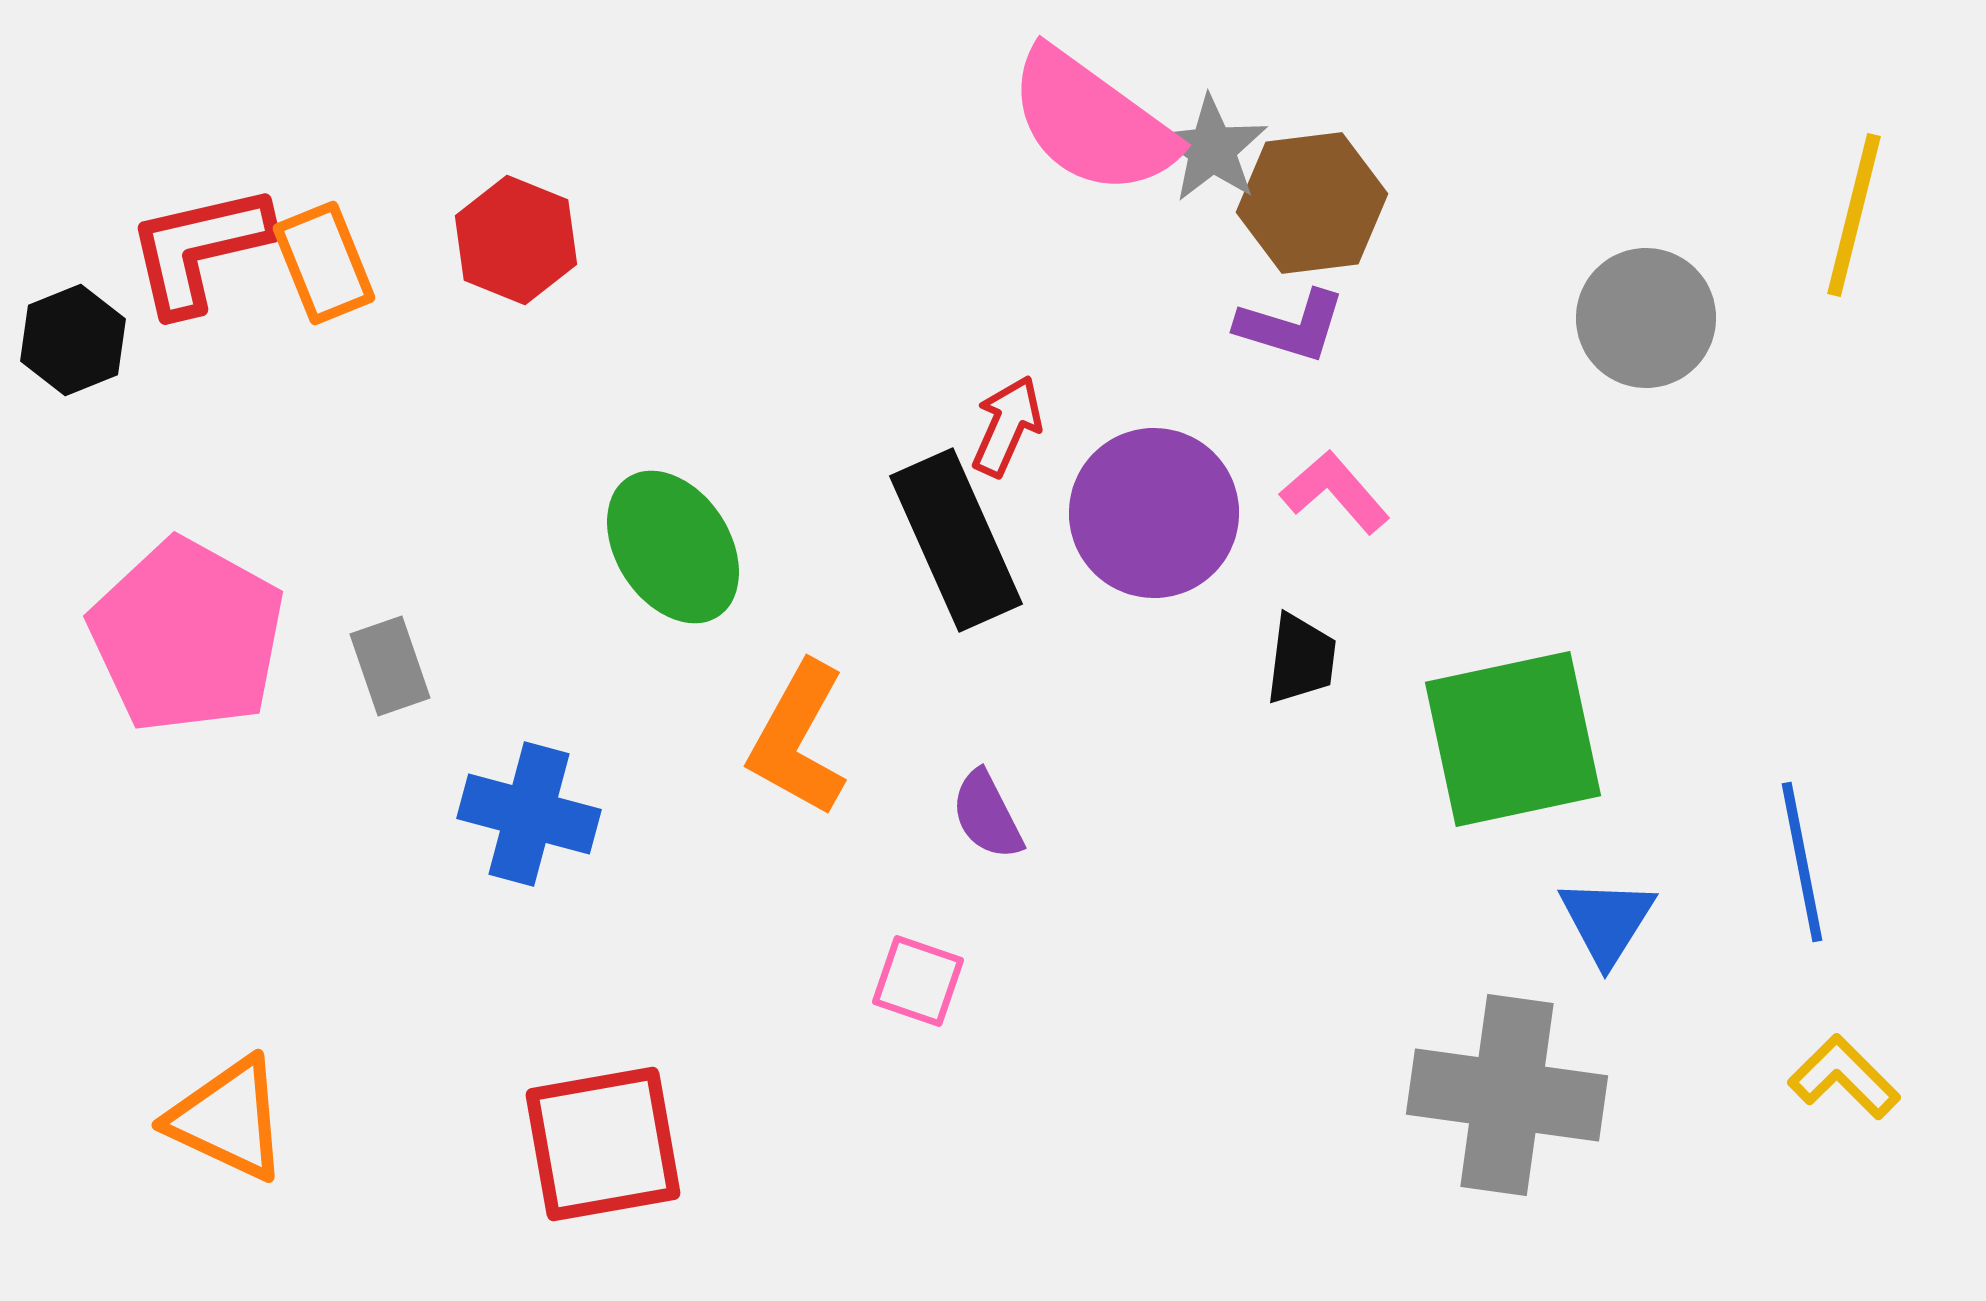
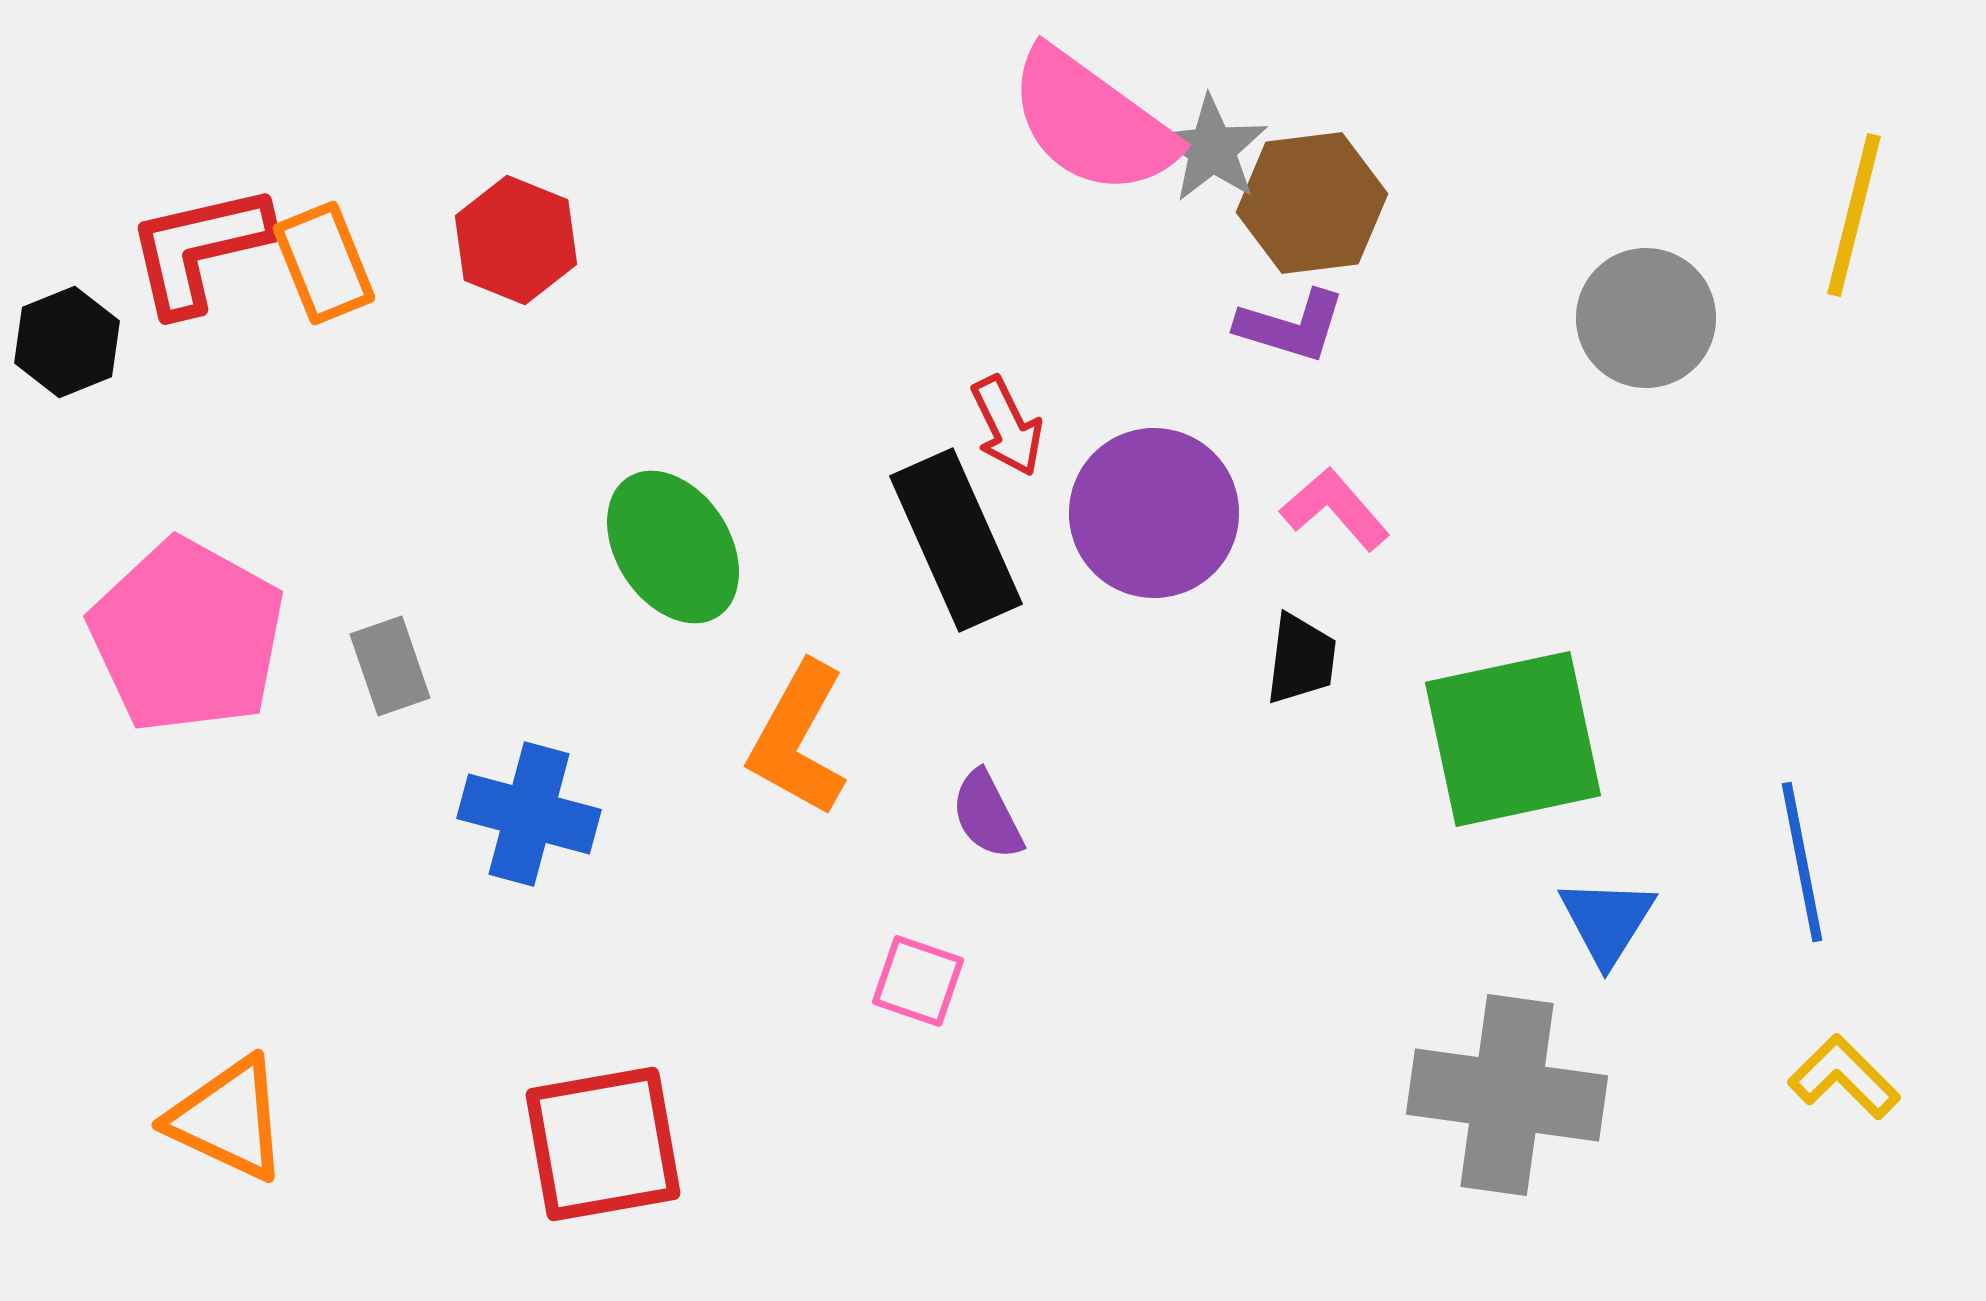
black hexagon: moved 6 px left, 2 px down
red arrow: rotated 130 degrees clockwise
pink L-shape: moved 17 px down
